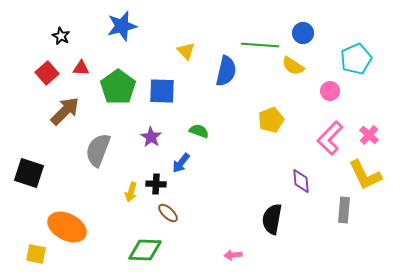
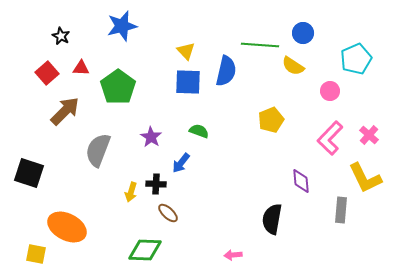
blue square: moved 26 px right, 9 px up
yellow L-shape: moved 3 px down
gray rectangle: moved 3 px left
